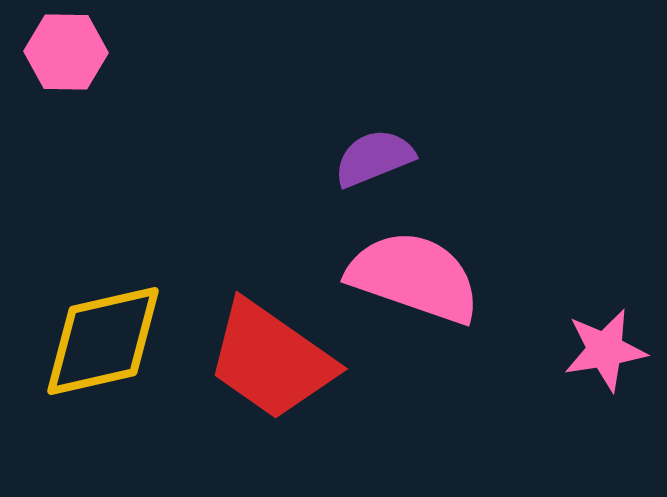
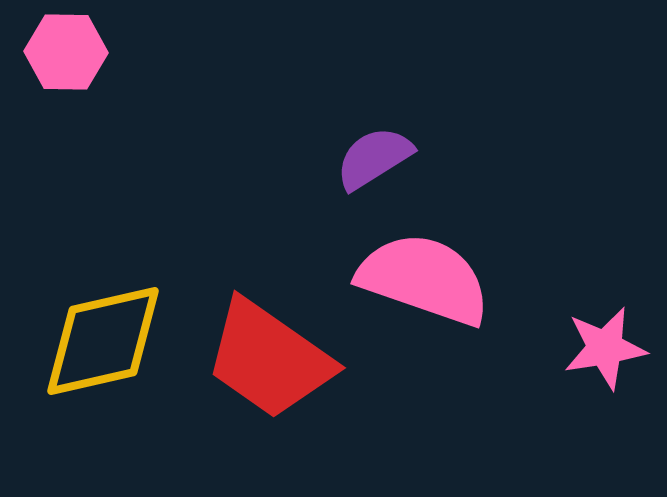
purple semicircle: rotated 10 degrees counterclockwise
pink semicircle: moved 10 px right, 2 px down
pink star: moved 2 px up
red trapezoid: moved 2 px left, 1 px up
